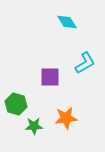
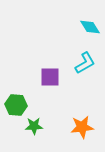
cyan diamond: moved 23 px right, 5 px down
green hexagon: moved 1 px down; rotated 10 degrees counterclockwise
orange star: moved 16 px right, 9 px down
